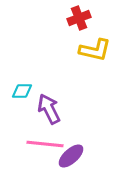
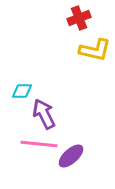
purple arrow: moved 5 px left, 5 px down
pink line: moved 6 px left
